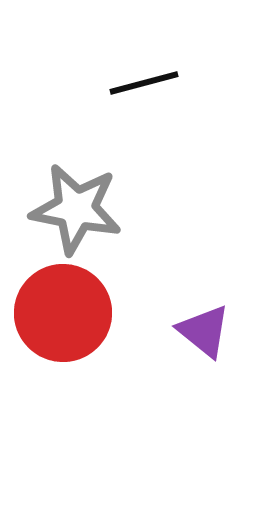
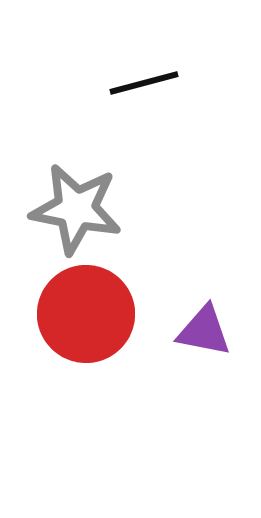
red circle: moved 23 px right, 1 px down
purple triangle: rotated 28 degrees counterclockwise
